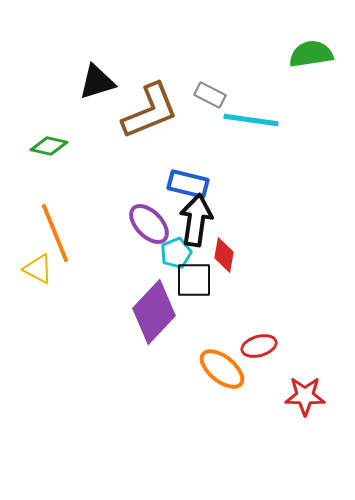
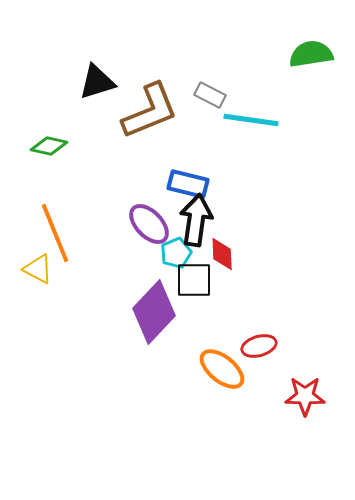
red diamond: moved 2 px left, 1 px up; rotated 12 degrees counterclockwise
